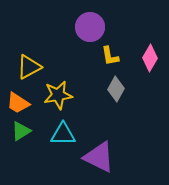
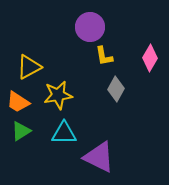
yellow L-shape: moved 6 px left
orange trapezoid: moved 1 px up
cyan triangle: moved 1 px right, 1 px up
